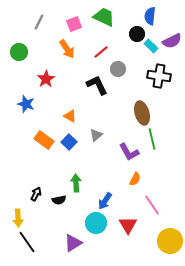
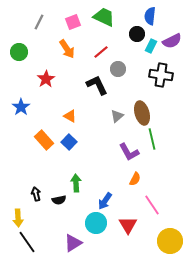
pink square: moved 1 px left, 2 px up
cyan rectangle: rotated 72 degrees clockwise
black cross: moved 2 px right, 1 px up
blue star: moved 5 px left, 3 px down; rotated 18 degrees clockwise
gray triangle: moved 21 px right, 19 px up
orange rectangle: rotated 12 degrees clockwise
black arrow: rotated 40 degrees counterclockwise
